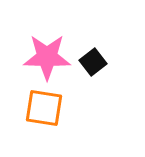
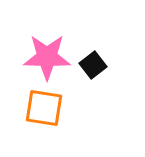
black square: moved 3 px down
